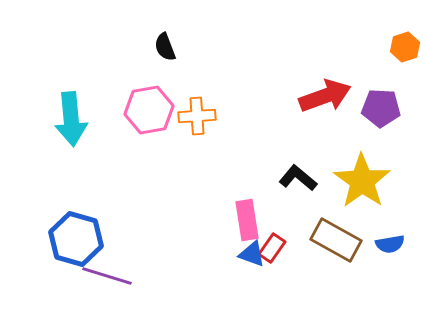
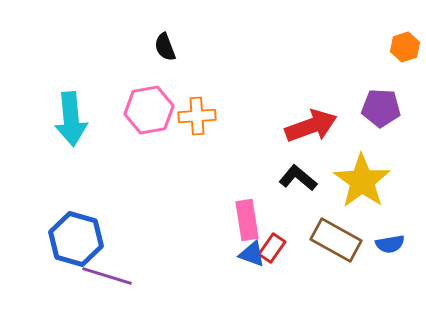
red arrow: moved 14 px left, 30 px down
